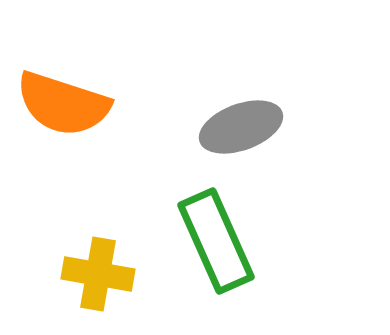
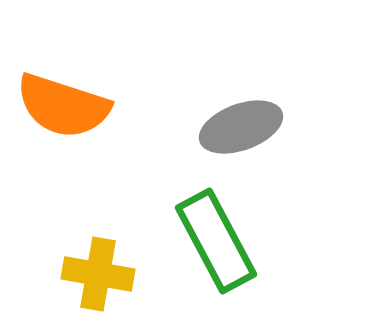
orange semicircle: moved 2 px down
green rectangle: rotated 4 degrees counterclockwise
